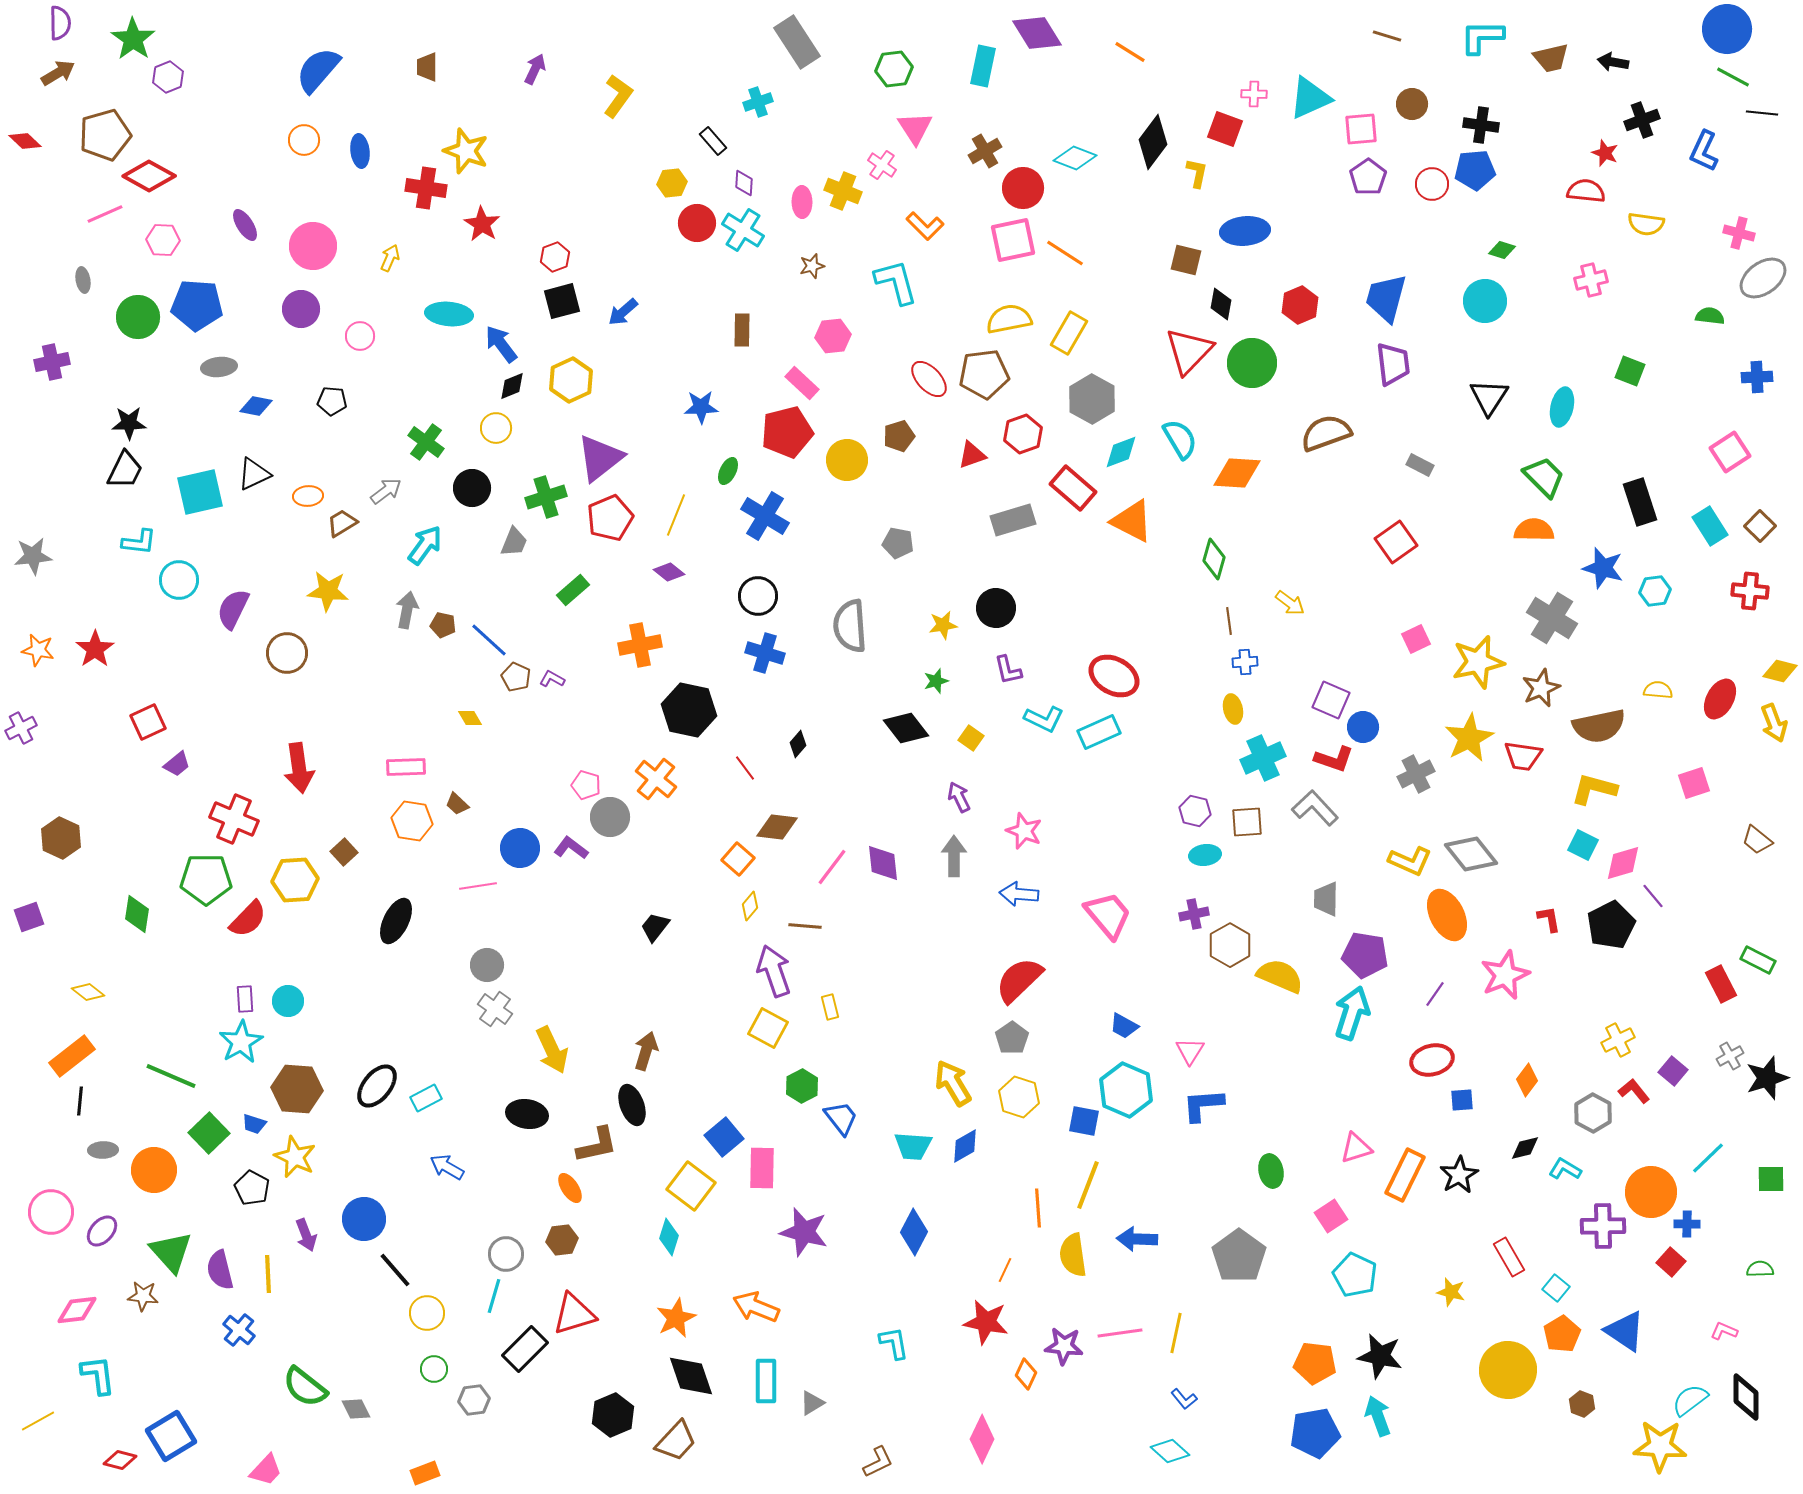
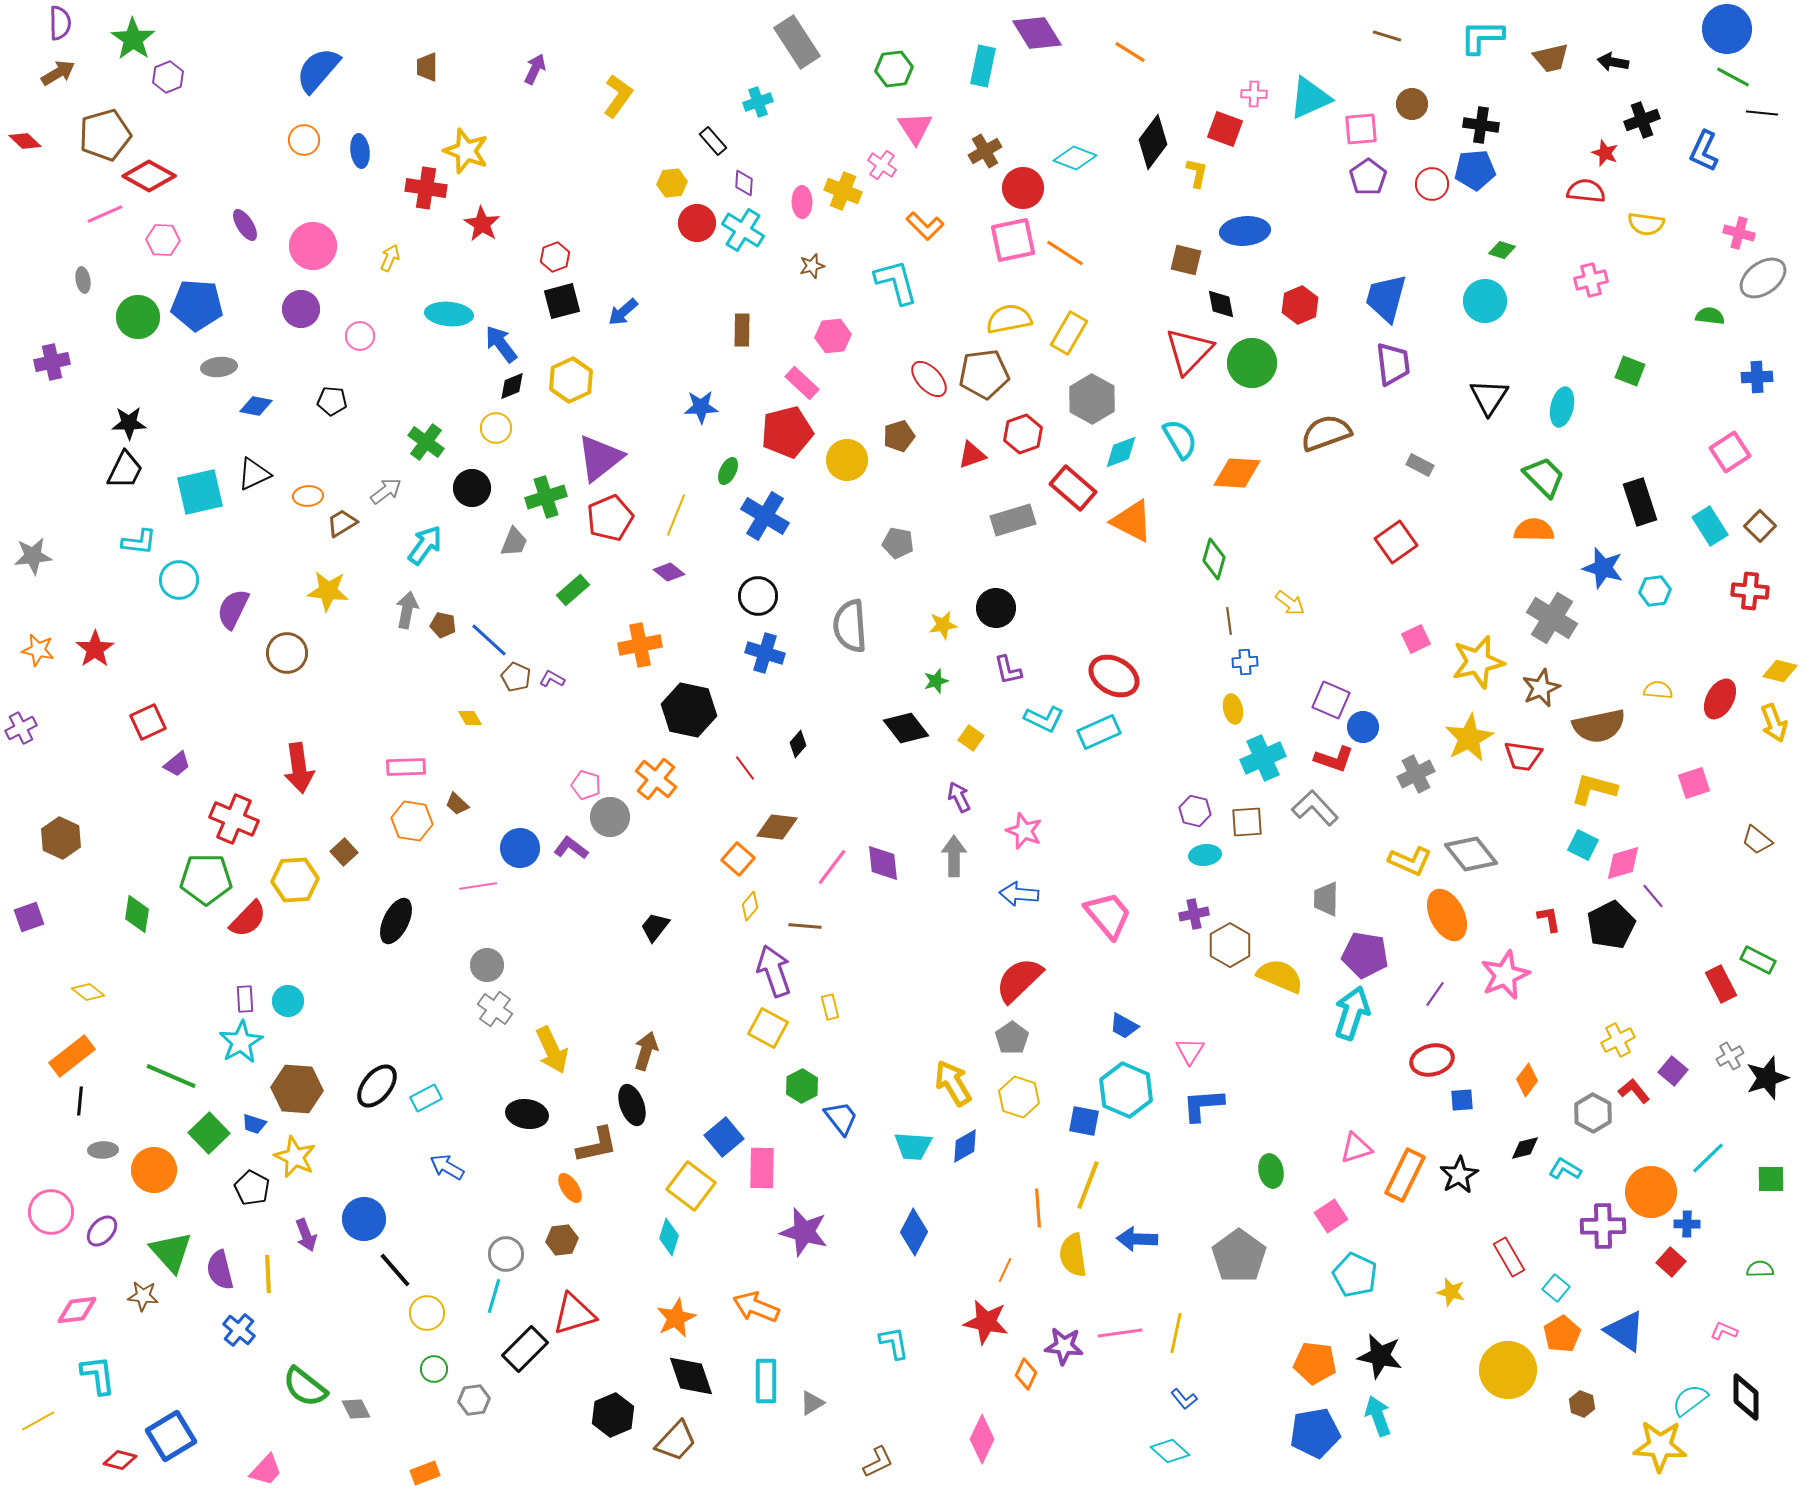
black diamond at (1221, 304): rotated 20 degrees counterclockwise
